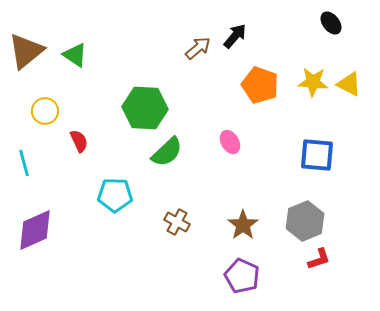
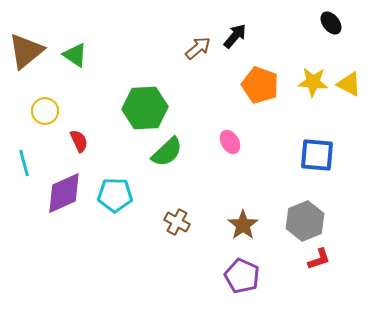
green hexagon: rotated 6 degrees counterclockwise
purple diamond: moved 29 px right, 37 px up
